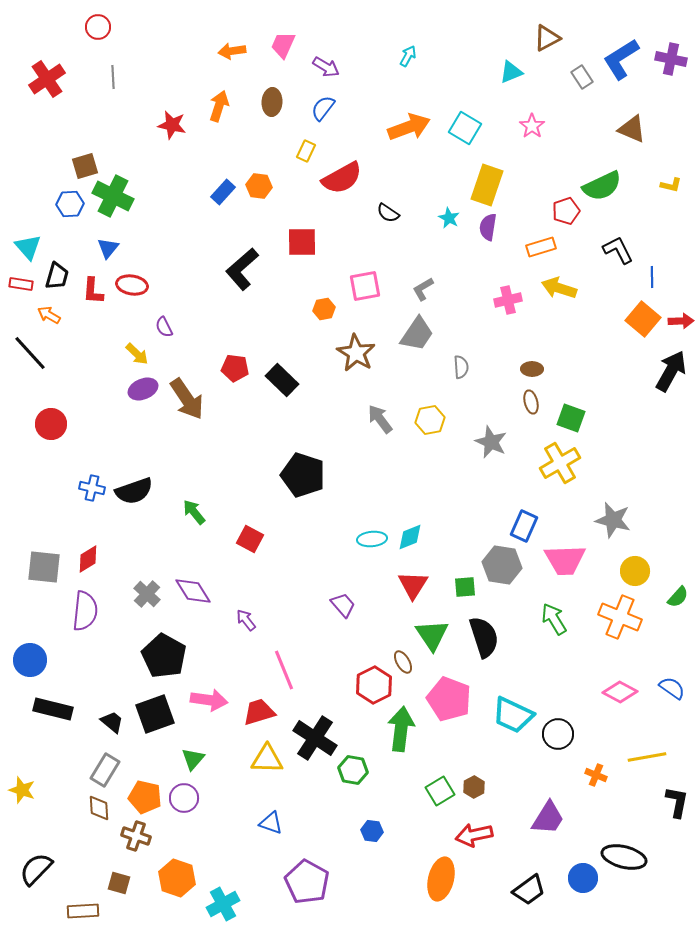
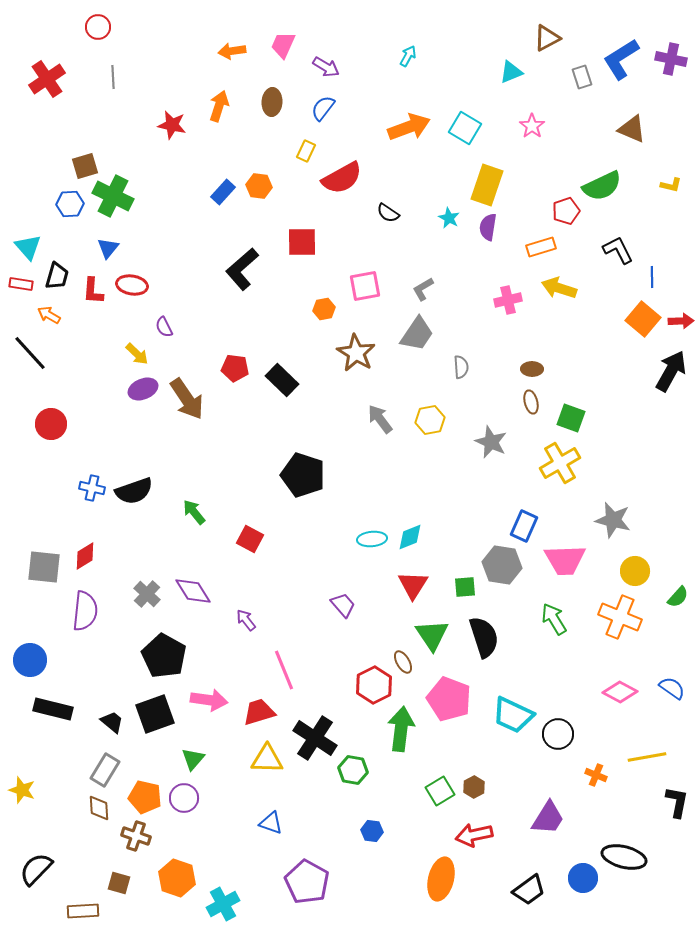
gray rectangle at (582, 77): rotated 15 degrees clockwise
red diamond at (88, 559): moved 3 px left, 3 px up
